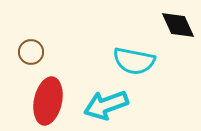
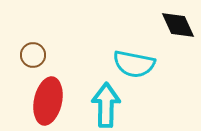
brown circle: moved 2 px right, 3 px down
cyan semicircle: moved 3 px down
cyan arrow: rotated 111 degrees clockwise
